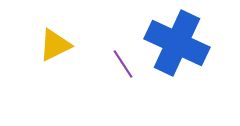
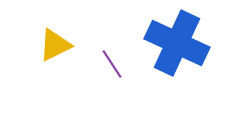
purple line: moved 11 px left
